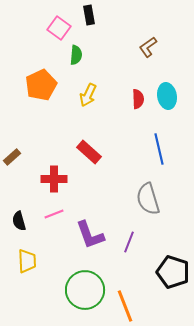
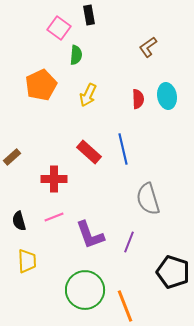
blue line: moved 36 px left
pink line: moved 3 px down
